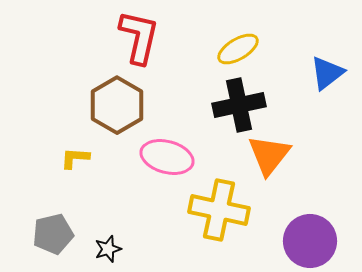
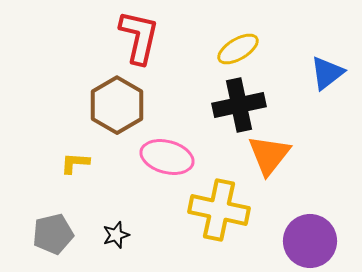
yellow L-shape: moved 5 px down
black star: moved 8 px right, 14 px up
